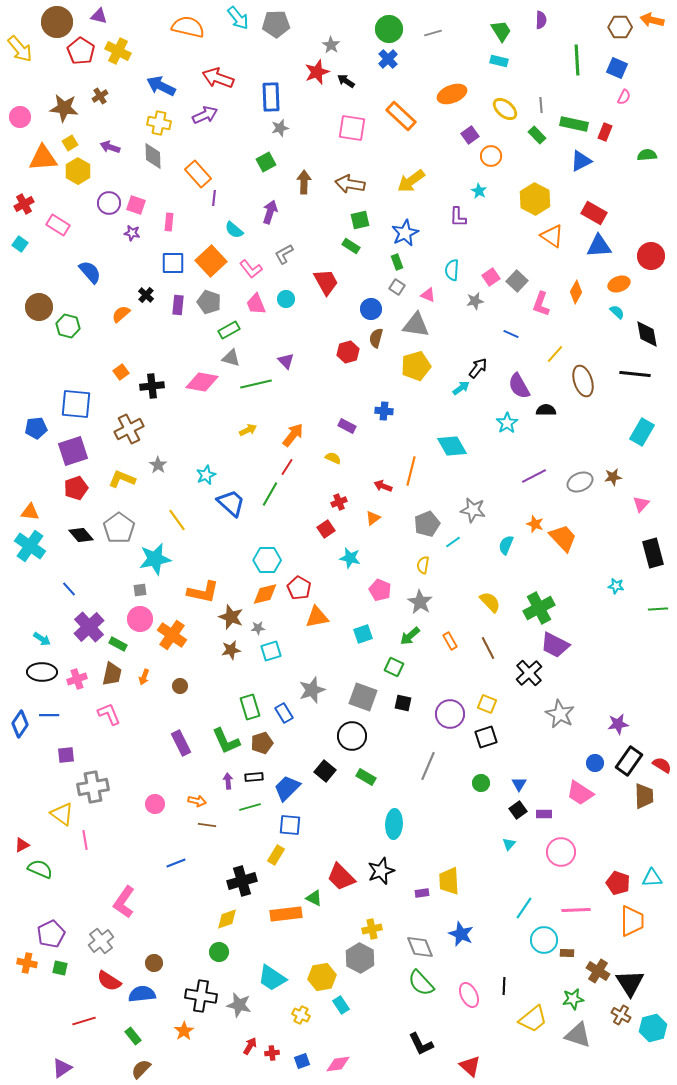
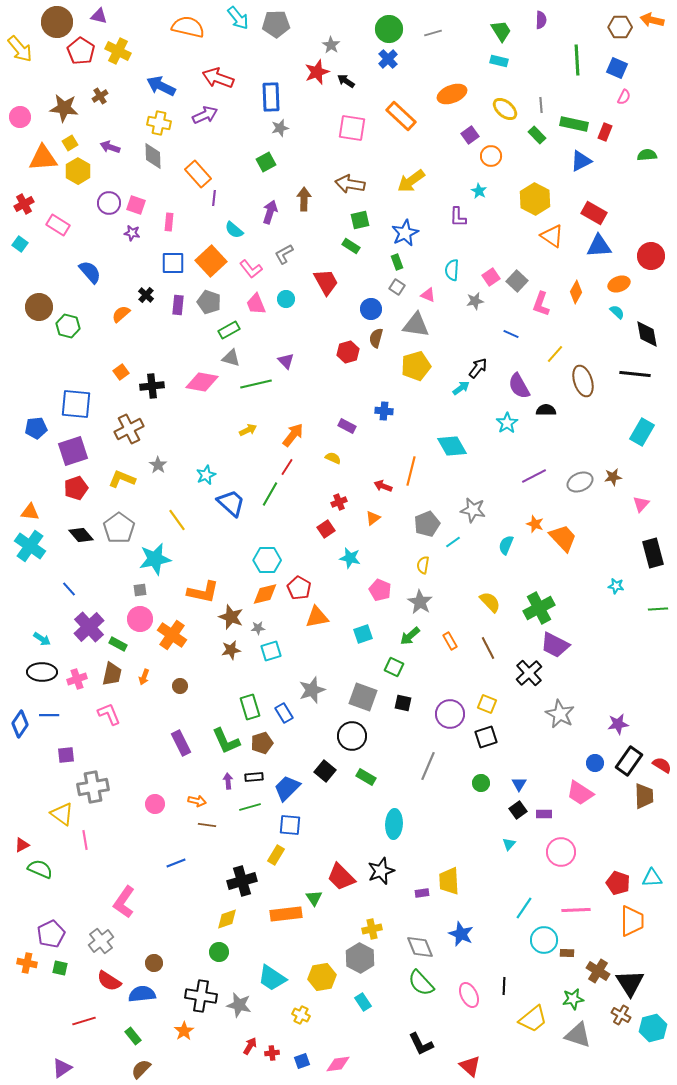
brown arrow at (304, 182): moved 17 px down
green triangle at (314, 898): rotated 30 degrees clockwise
cyan rectangle at (341, 1005): moved 22 px right, 3 px up
